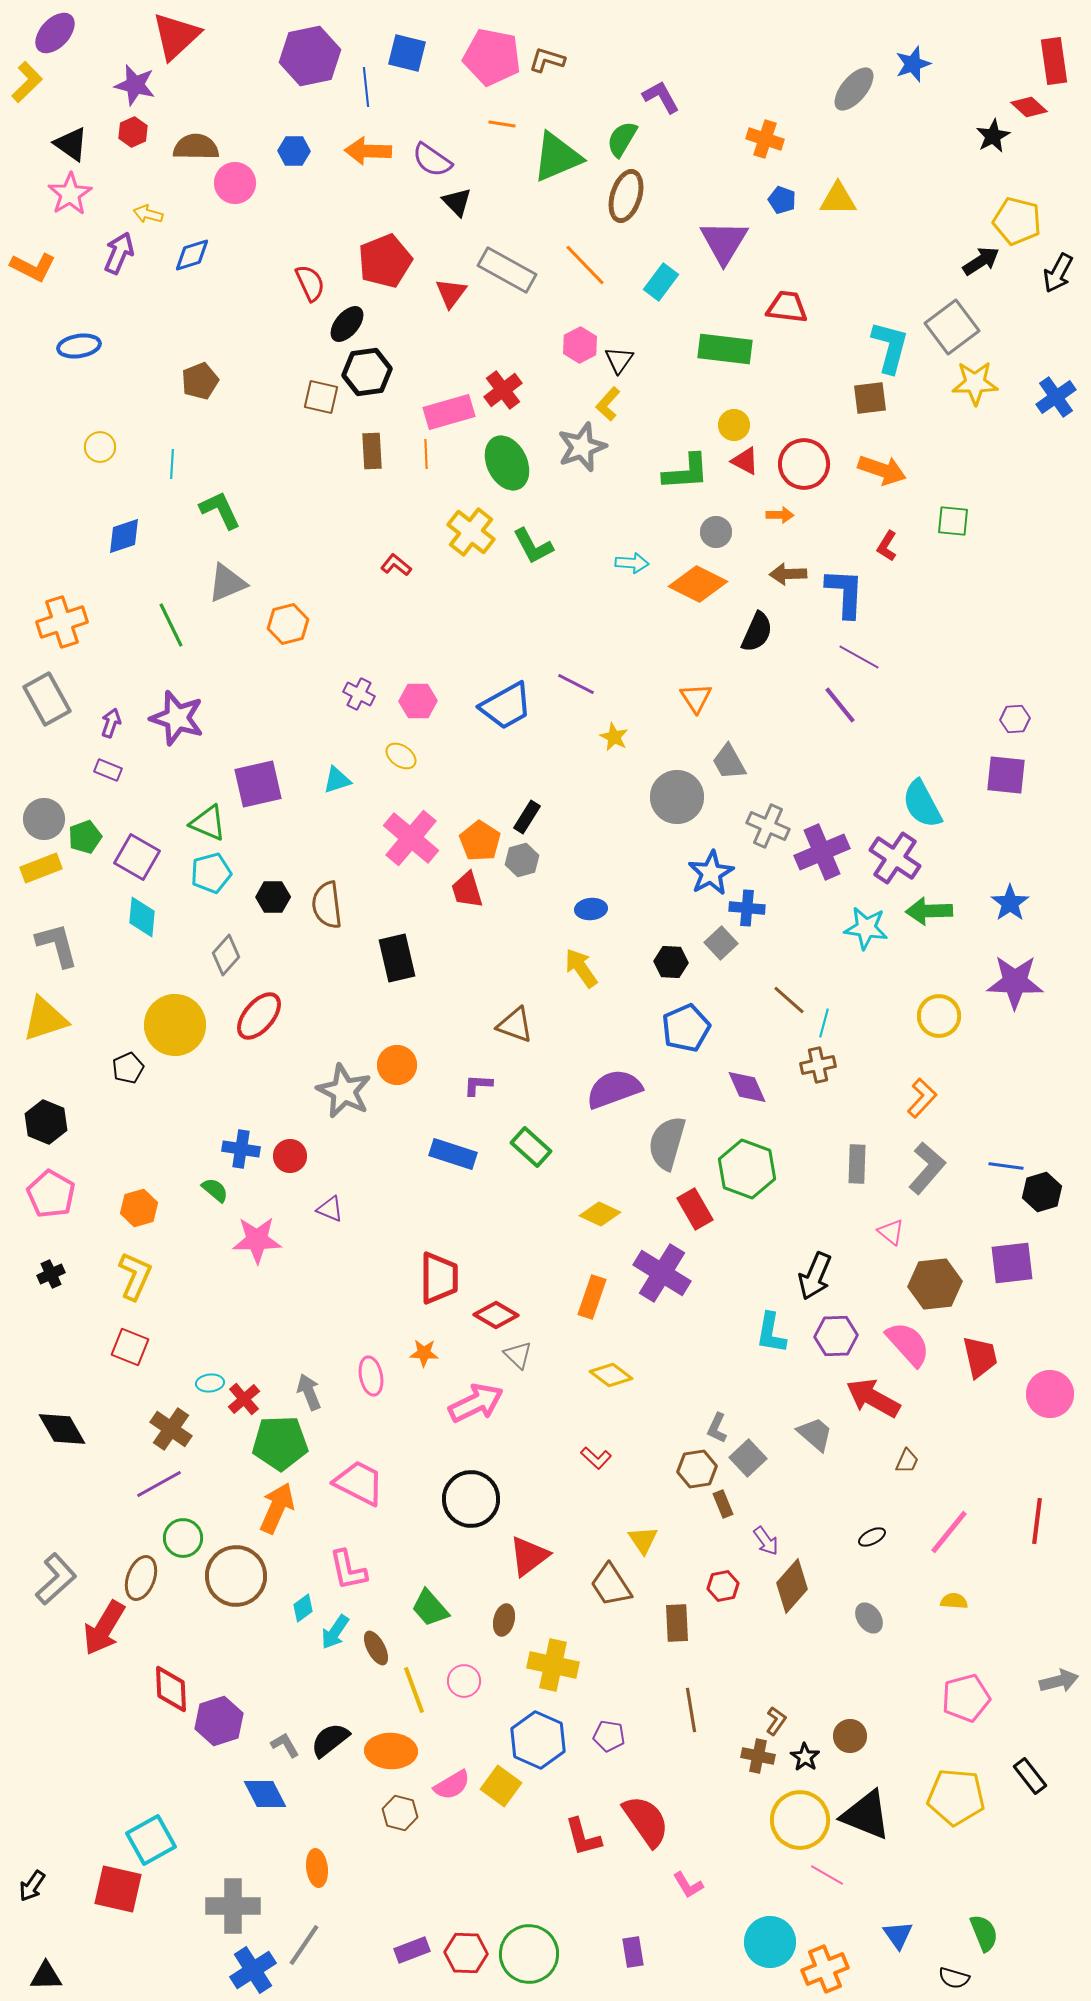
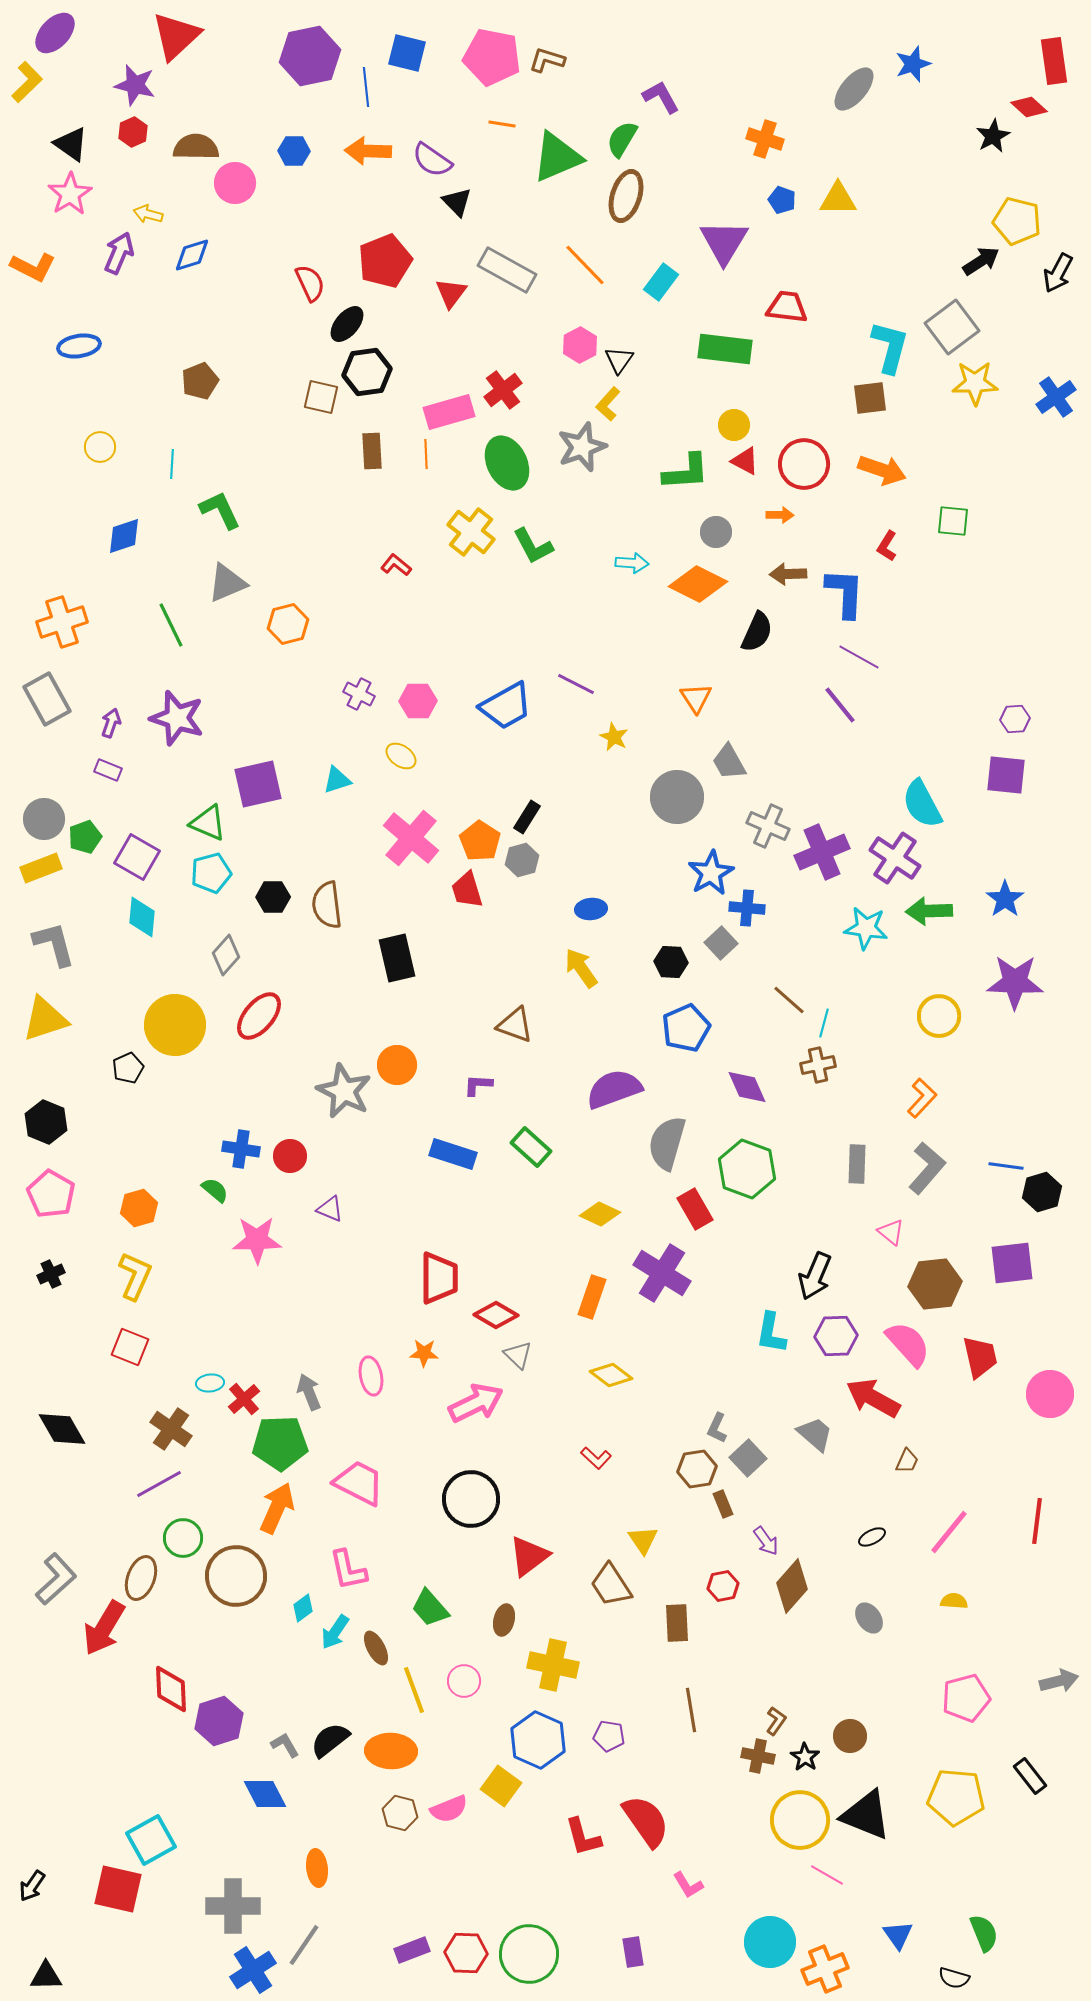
blue star at (1010, 903): moved 5 px left, 4 px up
gray L-shape at (57, 945): moved 3 px left, 1 px up
pink semicircle at (452, 1785): moved 3 px left, 24 px down; rotated 9 degrees clockwise
